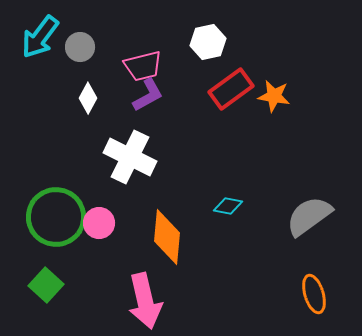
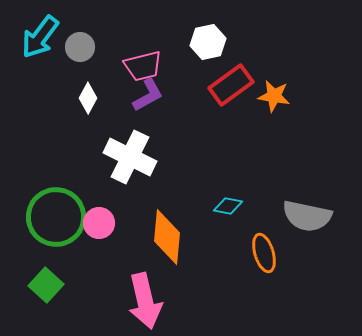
red rectangle: moved 4 px up
gray semicircle: moved 2 px left; rotated 132 degrees counterclockwise
orange ellipse: moved 50 px left, 41 px up
